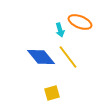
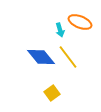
yellow square: rotated 21 degrees counterclockwise
